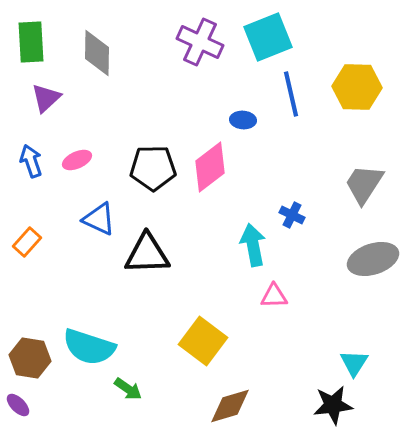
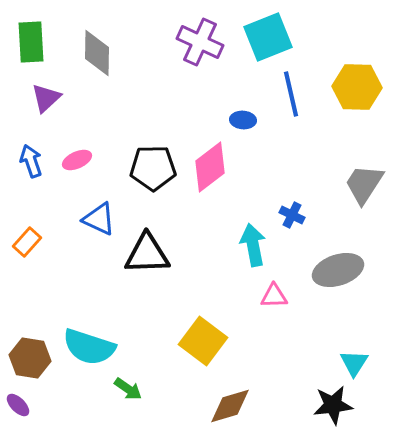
gray ellipse: moved 35 px left, 11 px down
